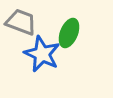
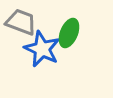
blue star: moved 5 px up
